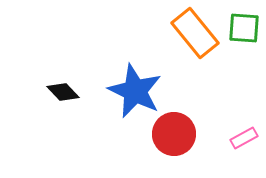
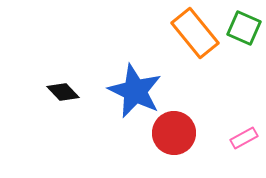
green square: rotated 20 degrees clockwise
red circle: moved 1 px up
